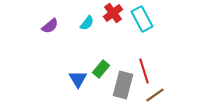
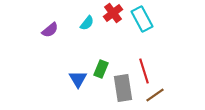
purple semicircle: moved 4 px down
green rectangle: rotated 18 degrees counterclockwise
gray rectangle: moved 3 px down; rotated 24 degrees counterclockwise
